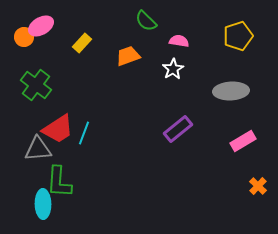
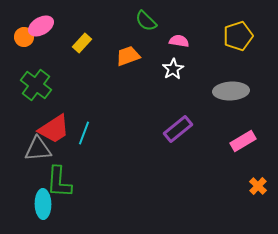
red trapezoid: moved 4 px left
